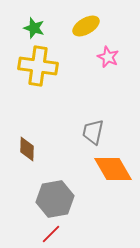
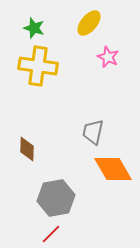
yellow ellipse: moved 3 px right, 3 px up; rotated 20 degrees counterclockwise
gray hexagon: moved 1 px right, 1 px up
